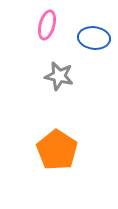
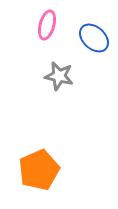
blue ellipse: rotated 36 degrees clockwise
orange pentagon: moved 18 px left, 20 px down; rotated 15 degrees clockwise
